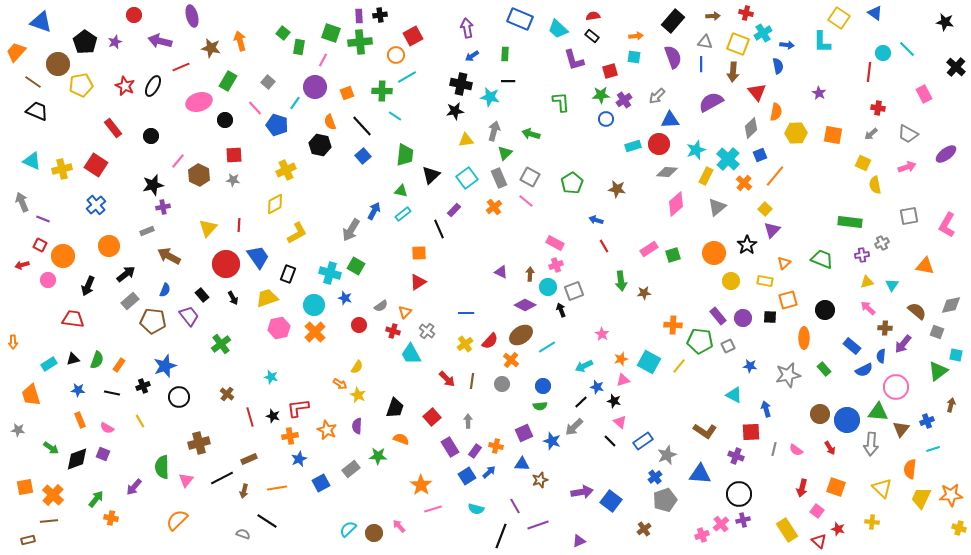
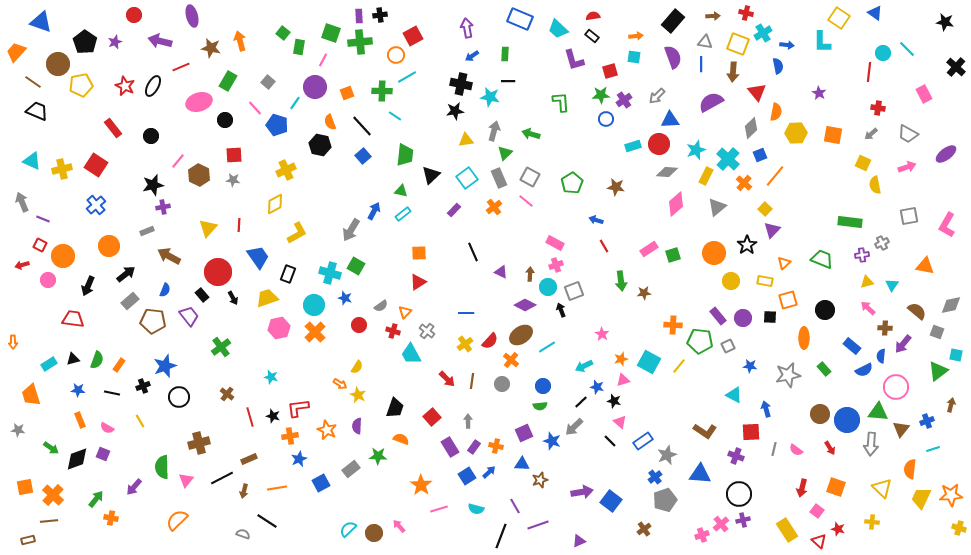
brown star at (617, 189): moved 1 px left, 2 px up
black line at (439, 229): moved 34 px right, 23 px down
red circle at (226, 264): moved 8 px left, 8 px down
green cross at (221, 344): moved 3 px down
purple rectangle at (475, 451): moved 1 px left, 4 px up
pink line at (433, 509): moved 6 px right
